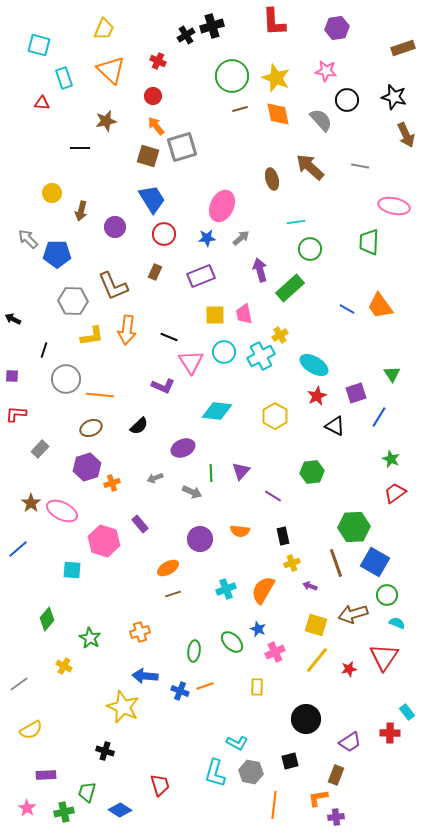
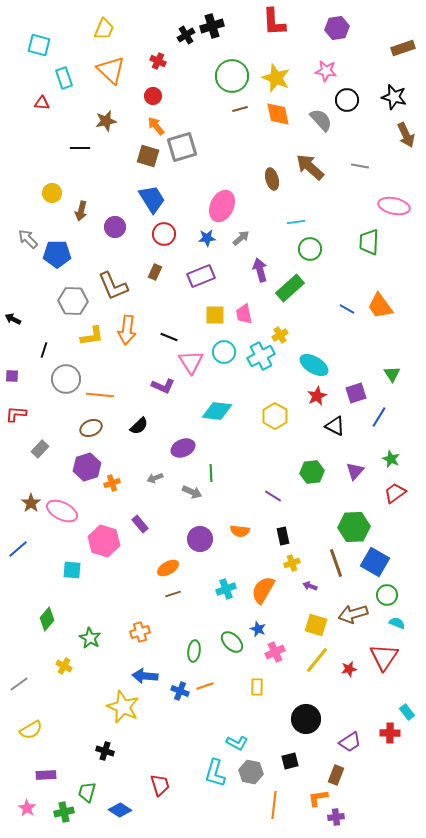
purple triangle at (241, 471): moved 114 px right
